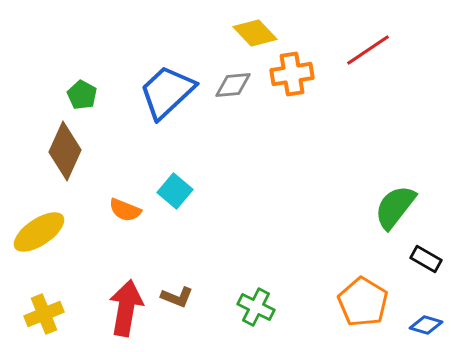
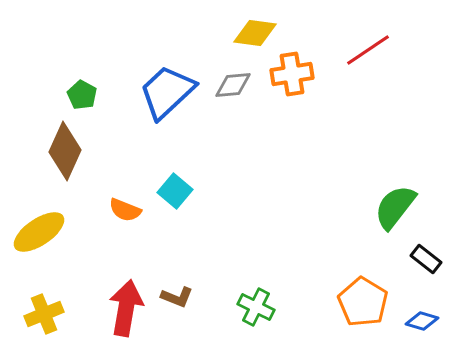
yellow diamond: rotated 39 degrees counterclockwise
black rectangle: rotated 8 degrees clockwise
blue diamond: moved 4 px left, 4 px up
